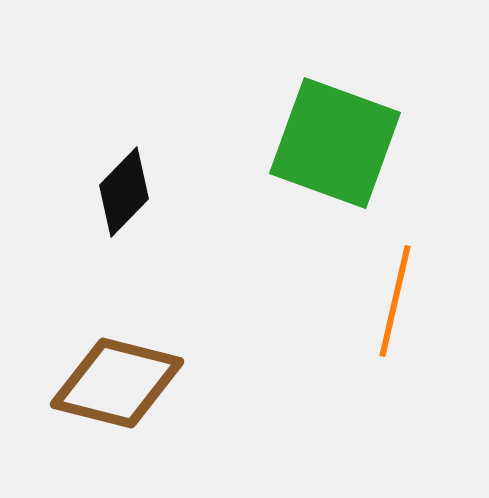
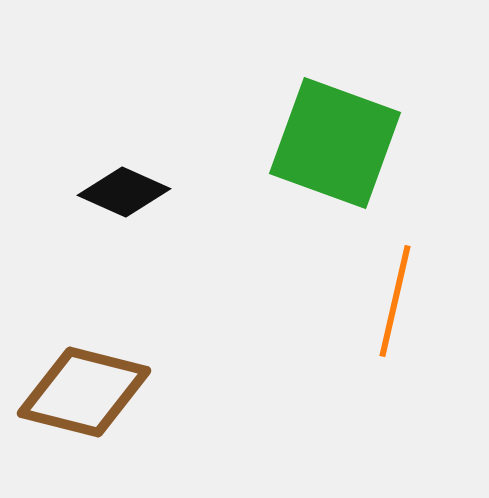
black diamond: rotated 70 degrees clockwise
brown diamond: moved 33 px left, 9 px down
